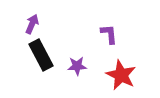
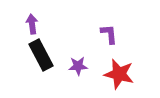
purple arrow: rotated 30 degrees counterclockwise
purple star: moved 1 px right
red star: moved 2 px left, 1 px up; rotated 12 degrees counterclockwise
